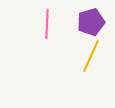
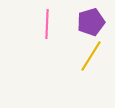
yellow line: rotated 8 degrees clockwise
